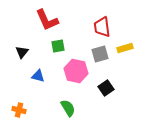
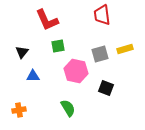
red trapezoid: moved 12 px up
yellow rectangle: moved 1 px down
blue triangle: moved 5 px left; rotated 16 degrees counterclockwise
black square: rotated 35 degrees counterclockwise
orange cross: rotated 24 degrees counterclockwise
